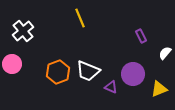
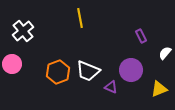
yellow line: rotated 12 degrees clockwise
purple circle: moved 2 px left, 4 px up
